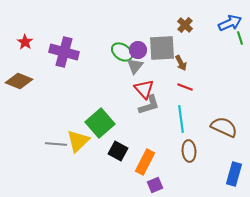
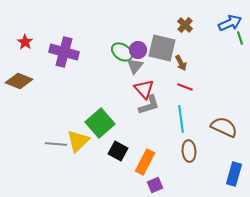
gray square: rotated 16 degrees clockwise
